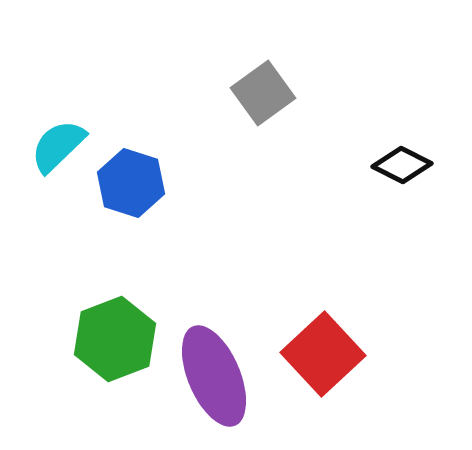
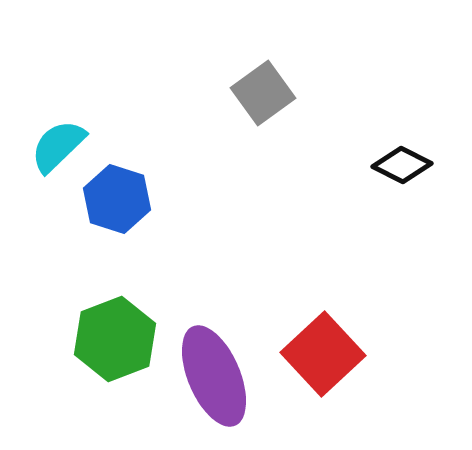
blue hexagon: moved 14 px left, 16 px down
